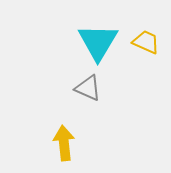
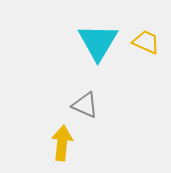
gray triangle: moved 3 px left, 17 px down
yellow arrow: moved 2 px left; rotated 12 degrees clockwise
